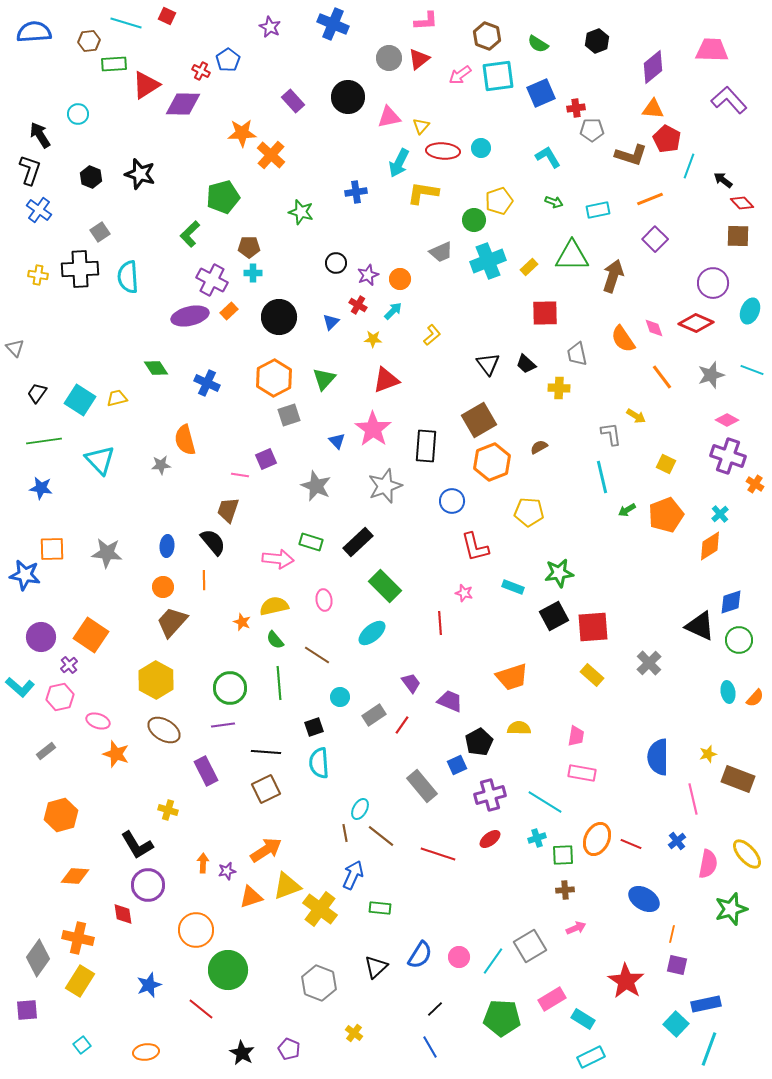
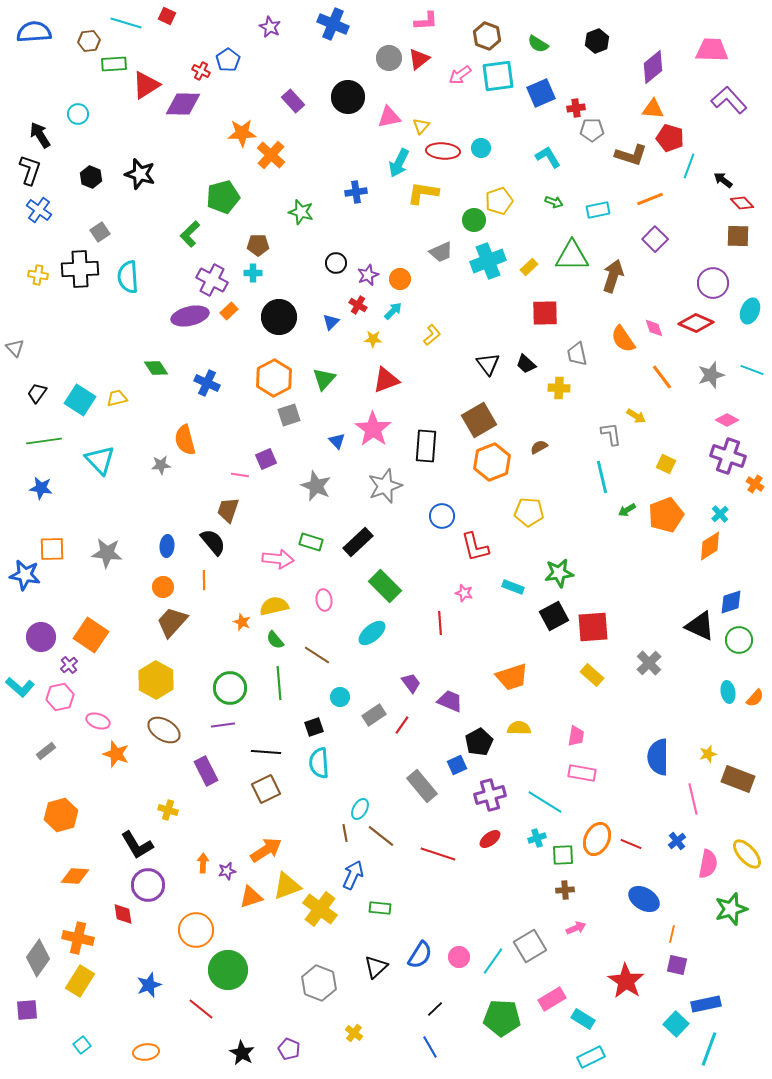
red pentagon at (667, 139): moved 3 px right, 1 px up; rotated 12 degrees counterclockwise
brown pentagon at (249, 247): moved 9 px right, 2 px up
blue circle at (452, 501): moved 10 px left, 15 px down
